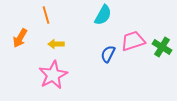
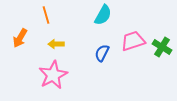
blue semicircle: moved 6 px left, 1 px up
